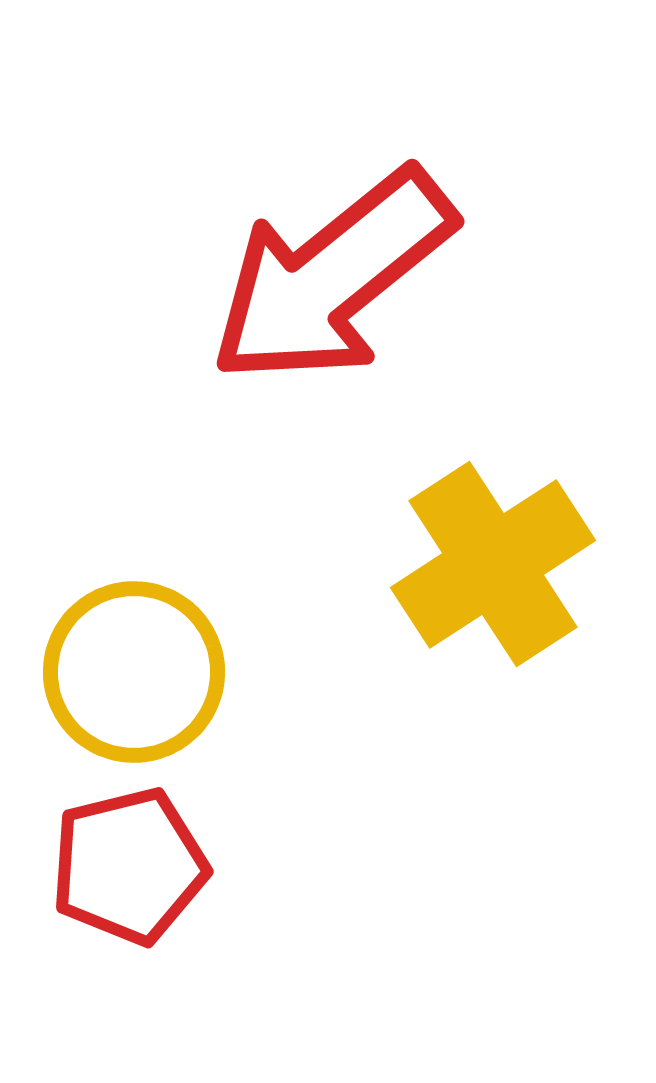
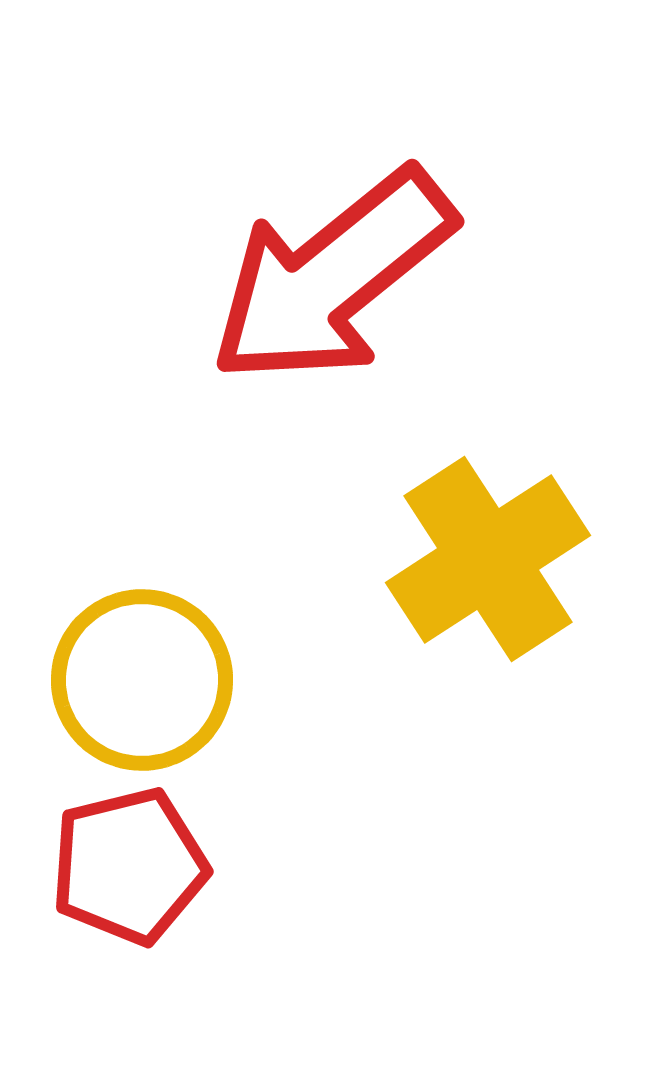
yellow cross: moved 5 px left, 5 px up
yellow circle: moved 8 px right, 8 px down
